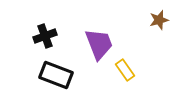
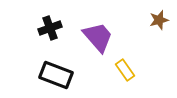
black cross: moved 5 px right, 8 px up
purple trapezoid: moved 1 px left, 7 px up; rotated 20 degrees counterclockwise
